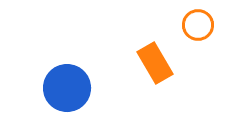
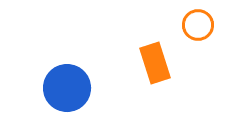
orange rectangle: rotated 12 degrees clockwise
